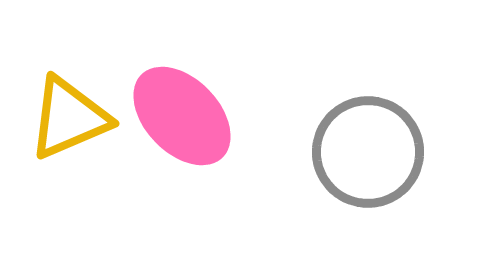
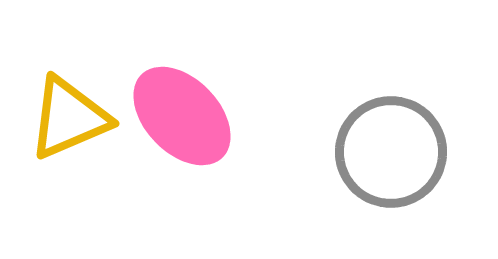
gray circle: moved 23 px right
